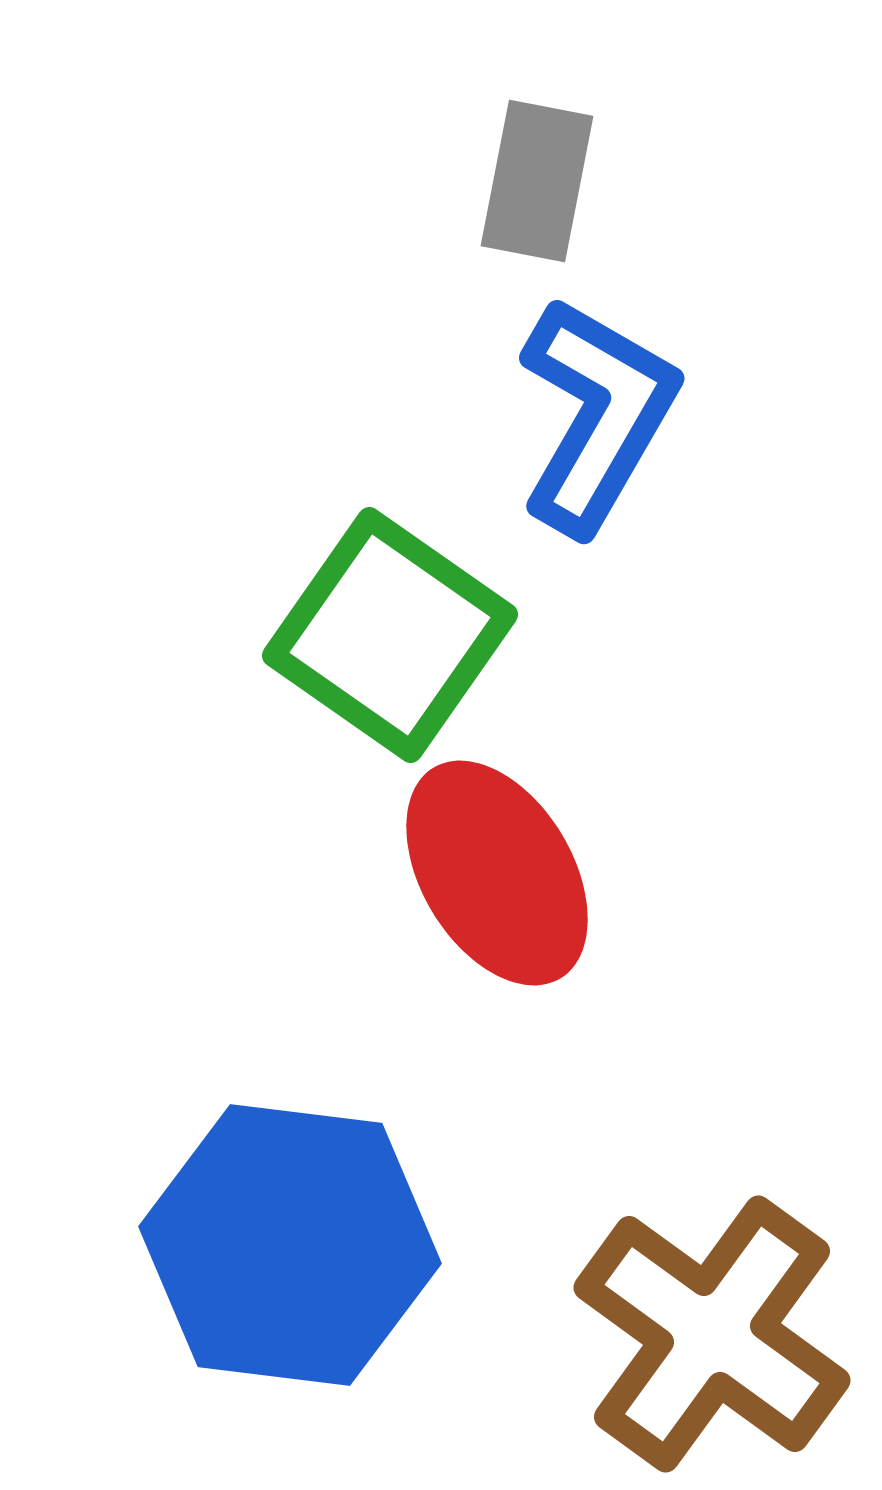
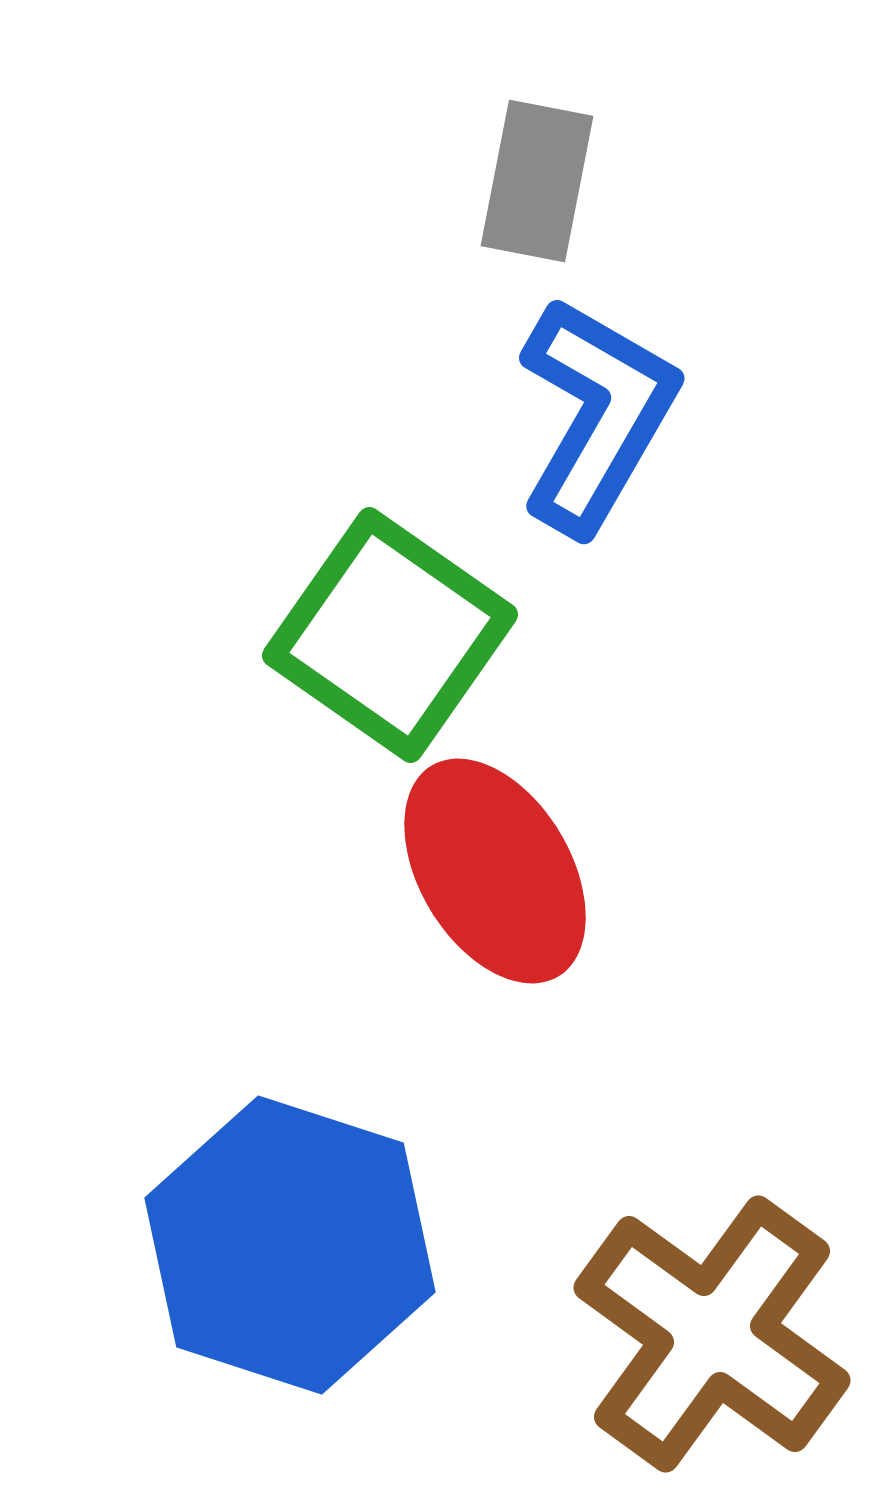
red ellipse: moved 2 px left, 2 px up
blue hexagon: rotated 11 degrees clockwise
